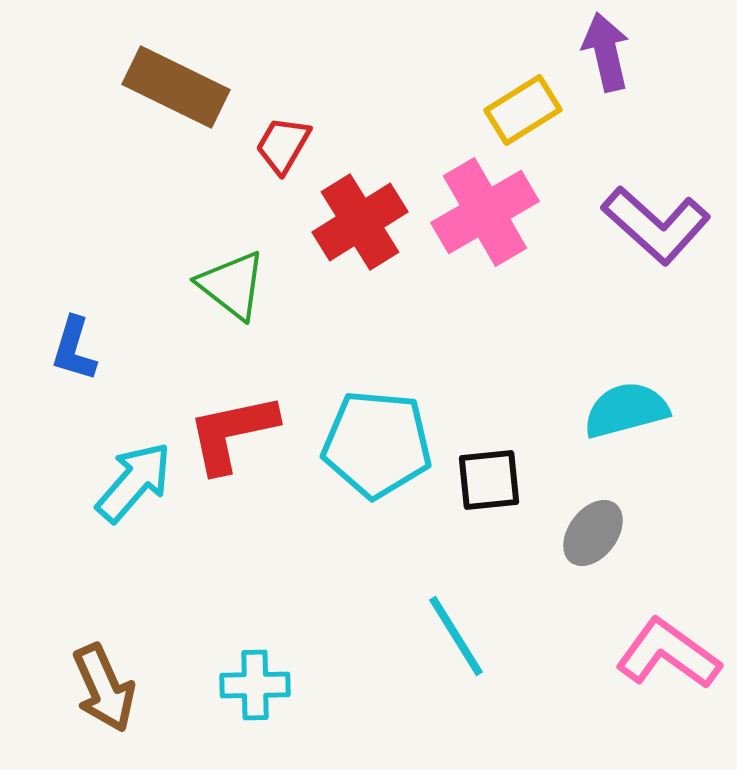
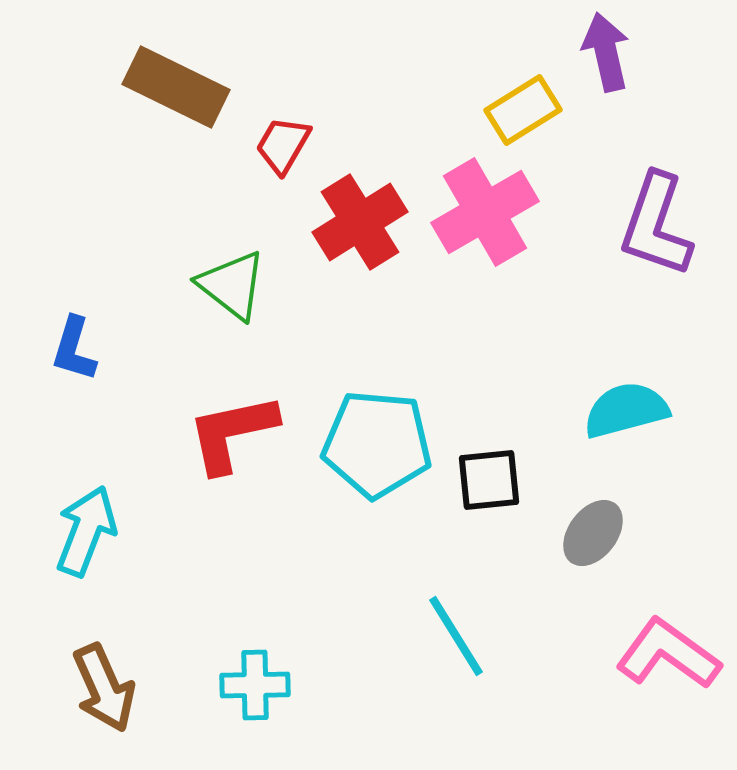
purple L-shape: rotated 67 degrees clockwise
cyan arrow: moved 48 px left, 49 px down; rotated 20 degrees counterclockwise
